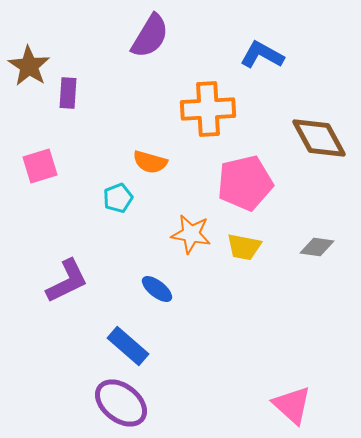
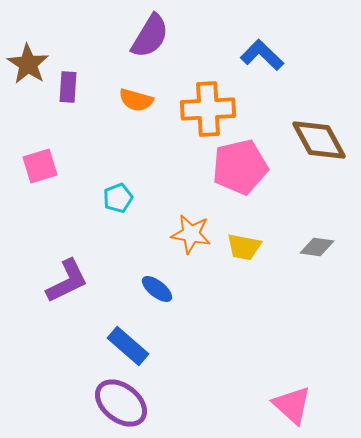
blue L-shape: rotated 15 degrees clockwise
brown star: moved 1 px left, 2 px up
purple rectangle: moved 6 px up
brown diamond: moved 2 px down
orange semicircle: moved 14 px left, 62 px up
pink pentagon: moved 5 px left, 16 px up
